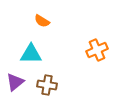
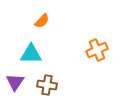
orange semicircle: rotated 77 degrees counterclockwise
purple triangle: rotated 18 degrees counterclockwise
